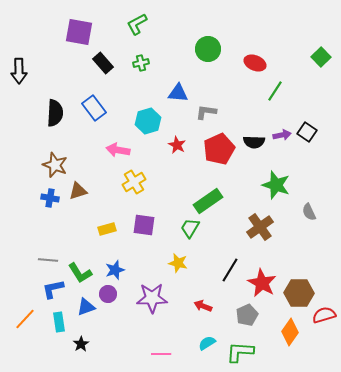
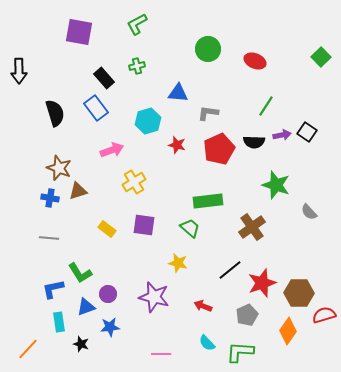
black rectangle at (103, 63): moved 1 px right, 15 px down
green cross at (141, 63): moved 4 px left, 3 px down
red ellipse at (255, 63): moved 2 px up
green line at (275, 91): moved 9 px left, 15 px down
blue rectangle at (94, 108): moved 2 px right
gray L-shape at (206, 112): moved 2 px right, 1 px down
black semicircle at (55, 113): rotated 20 degrees counterclockwise
red star at (177, 145): rotated 12 degrees counterclockwise
pink arrow at (118, 150): moved 6 px left; rotated 150 degrees clockwise
brown star at (55, 165): moved 4 px right, 3 px down
green rectangle at (208, 201): rotated 28 degrees clockwise
gray semicircle at (309, 212): rotated 18 degrees counterclockwise
brown cross at (260, 227): moved 8 px left
green trapezoid at (190, 228): rotated 100 degrees clockwise
yellow rectangle at (107, 229): rotated 54 degrees clockwise
gray line at (48, 260): moved 1 px right, 22 px up
blue star at (115, 270): moved 5 px left, 57 px down; rotated 12 degrees clockwise
black line at (230, 270): rotated 20 degrees clockwise
red star at (262, 283): rotated 24 degrees clockwise
purple star at (152, 298): moved 2 px right, 1 px up; rotated 16 degrees clockwise
orange line at (25, 319): moved 3 px right, 30 px down
orange diamond at (290, 332): moved 2 px left, 1 px up
cyan semicircle at (207, 343): rotated 102 degrees counterclockwise
black star at (81, 344): rotated 21 degrees counterclockwise
